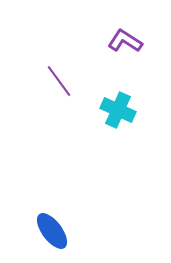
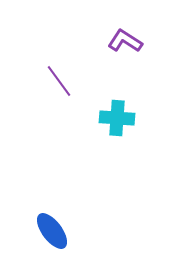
cyan cross: moved 1 px left, 8 px down; rotated 20 degrees counterclockwise
